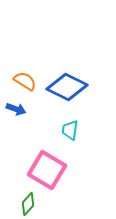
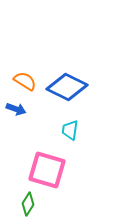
pink square: rotated 15 degrees counterclockwise
green diamond: rotated 10 degrees counterclockwise
